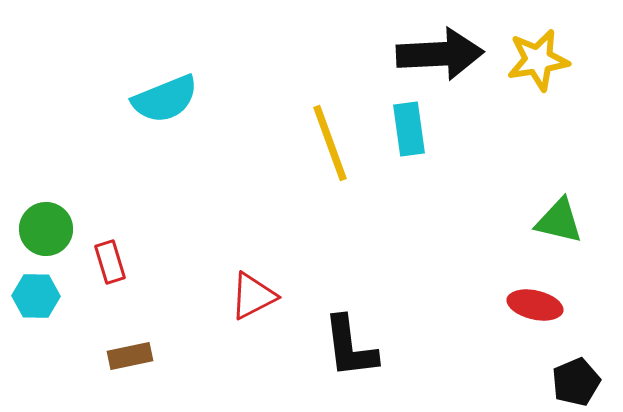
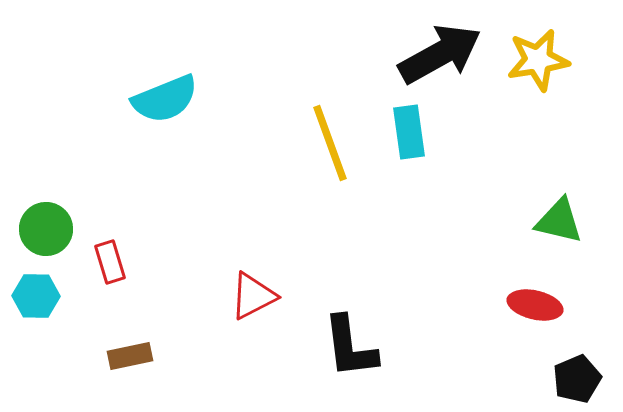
black arrow: rotated 26 degrees counterclockwise
cyan rectangle: moved 3 px down
black pentagon: moved 1 px right, 3 px up
